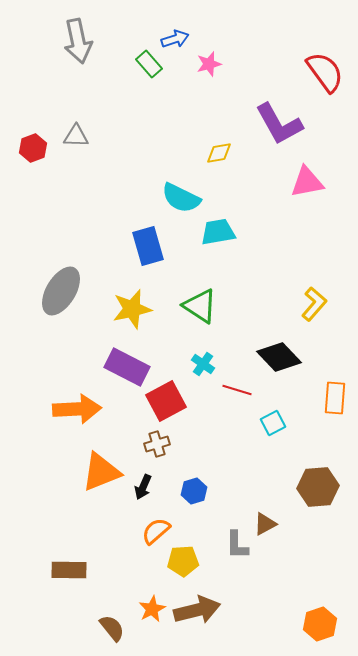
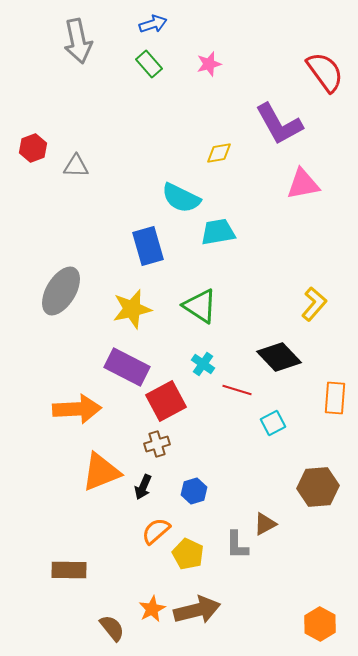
blue arrow: moved 22 px left, 15 px up
gray triangle: moved 30 px down
pink triangle: moved 4 px left, 2 px down
yellow pentagon: moved 5 px right, 7 px up; rotated 28 degrees clockwise
orange hexagon: rotated 12 degrees counterclockwise
